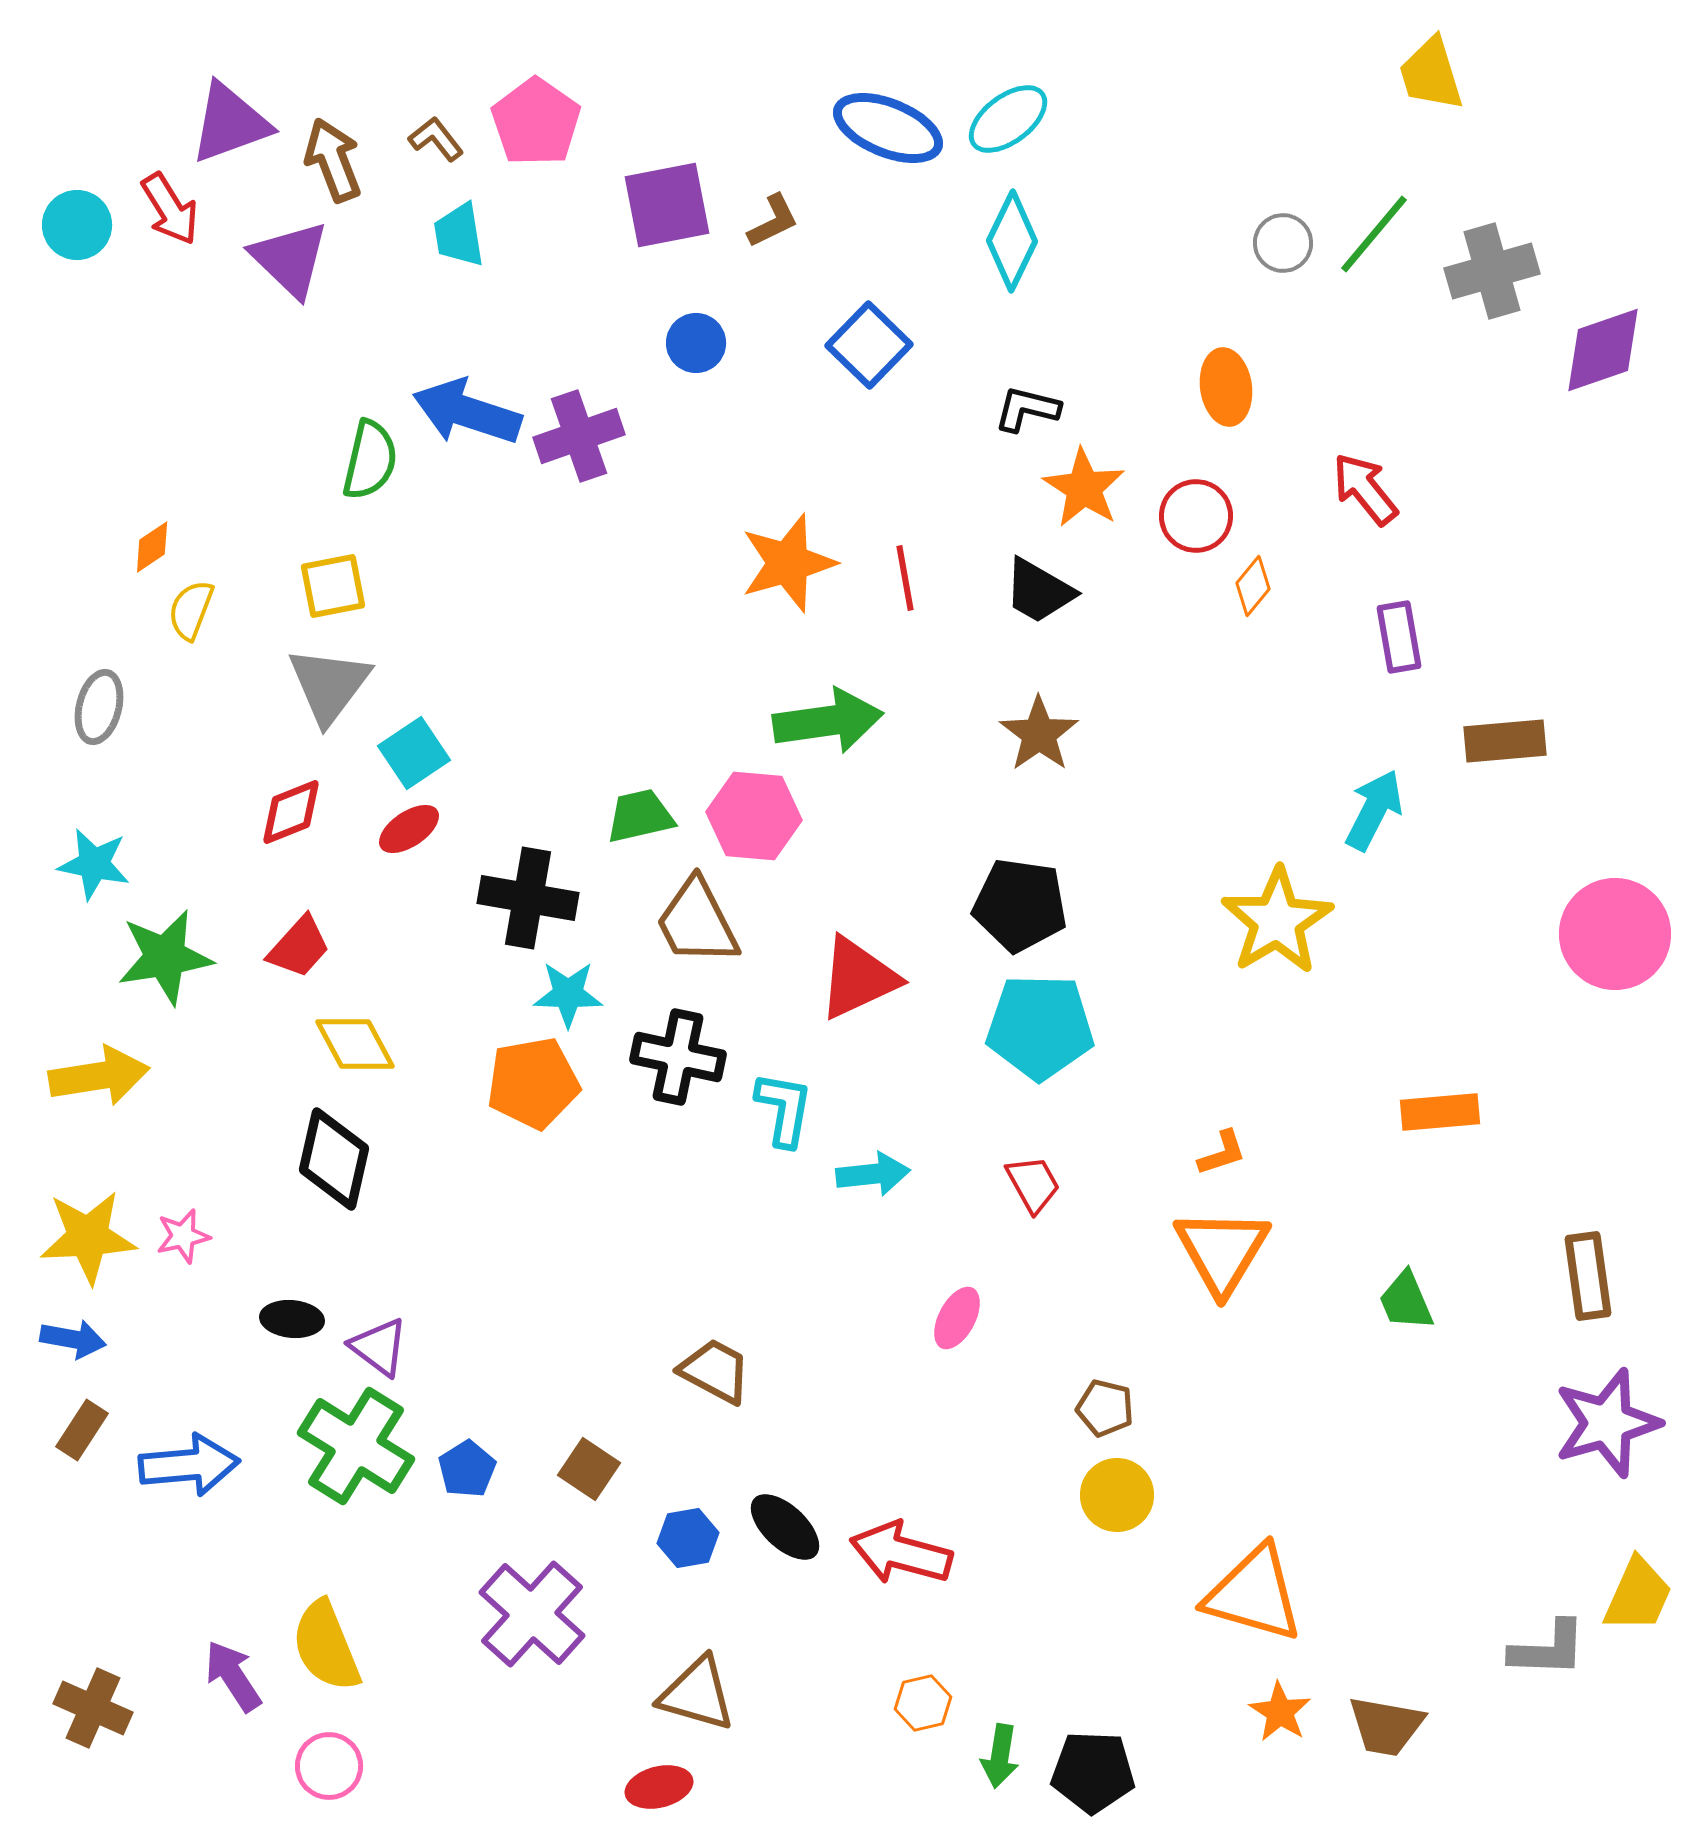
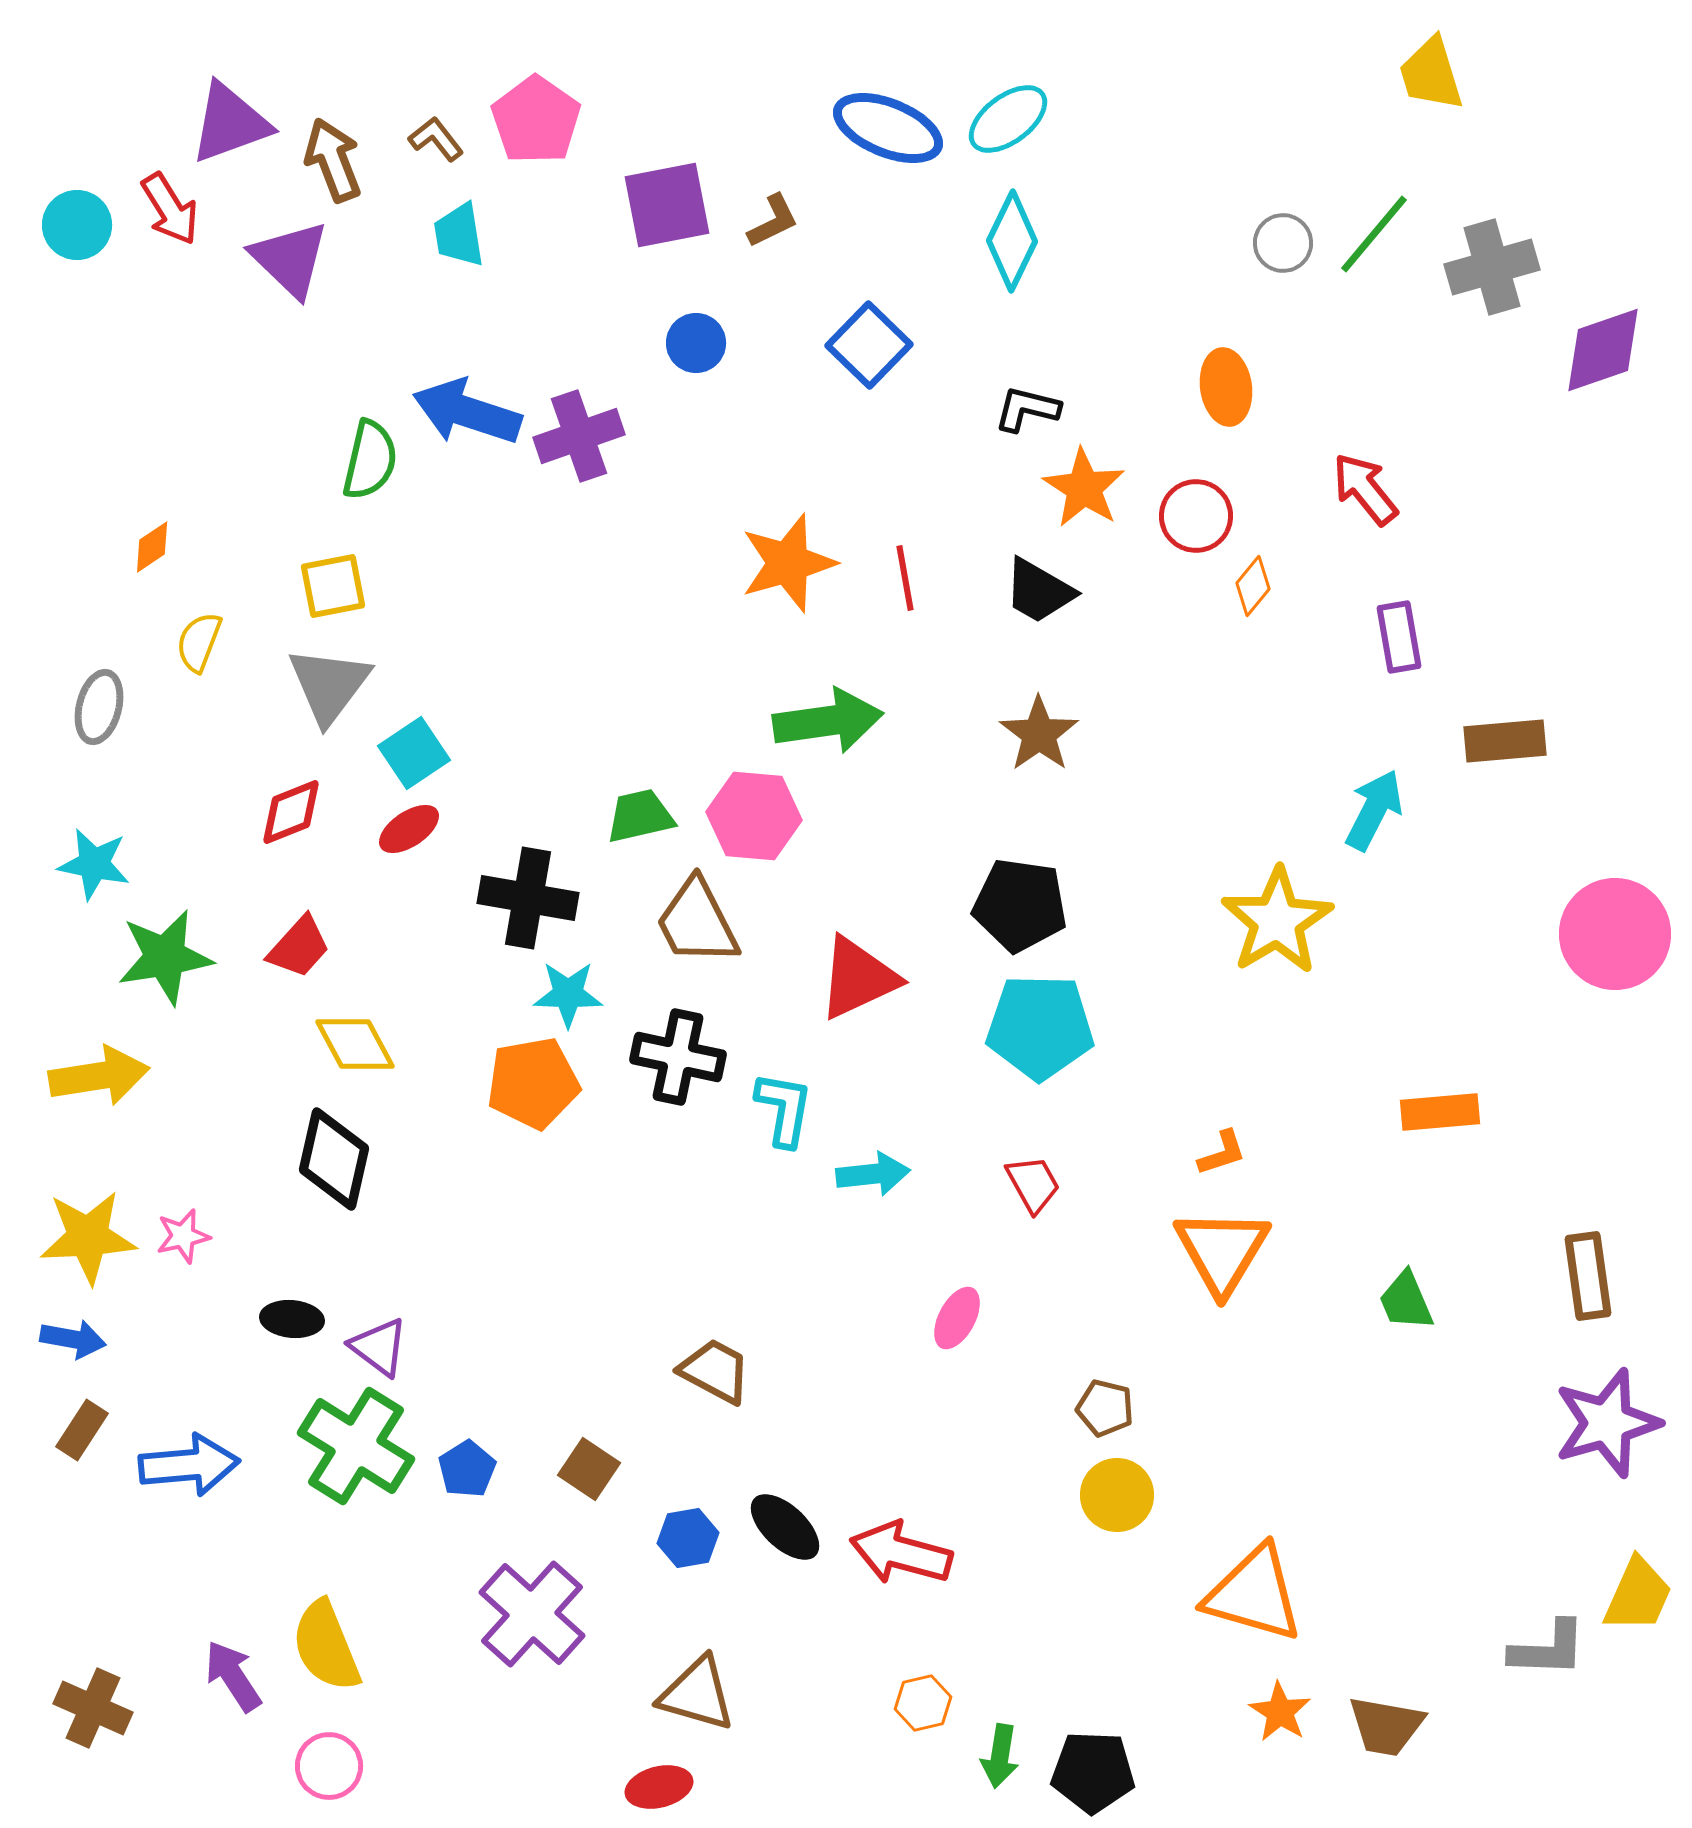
pink pentagon at (536, 122): moved 2 px up
gray cross at (1492, 271): moved 4 px up
yellow semicircle at (191, 610): moved 8 px right, 32 px down
